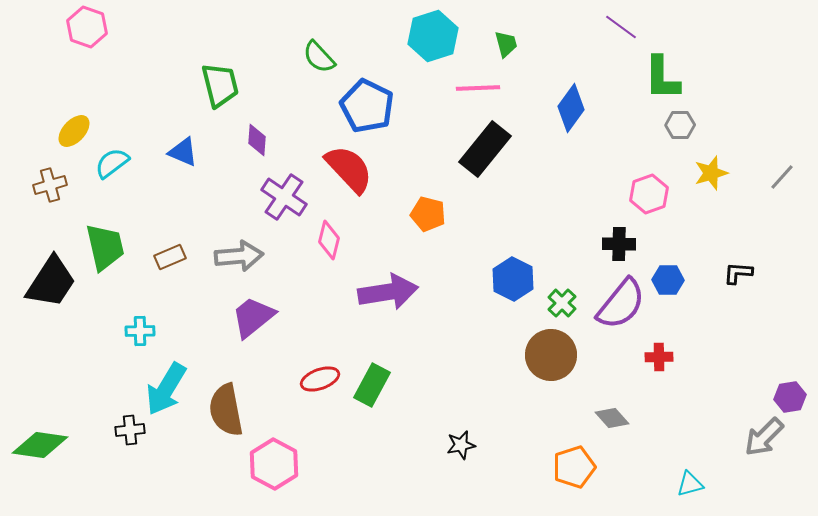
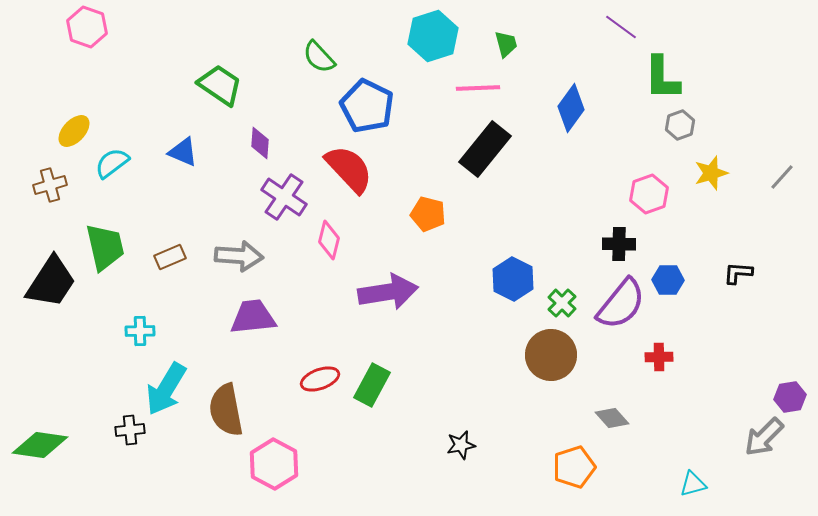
green trapezoid at (220, 85): rotated 42 degrees counterclockwise
gray hexagon at (680, 125): rotated 20 degrees counterclockwise
purple diamond at (257, 140): moved 3 px right, 3 px down
gray arrow at (239, 256): rotated 9 degrees clockwise
purple trapezoid at (253, 317): rotated 33 degrees clockwise
cyan triangle at (690, 484): moved 3 px right
